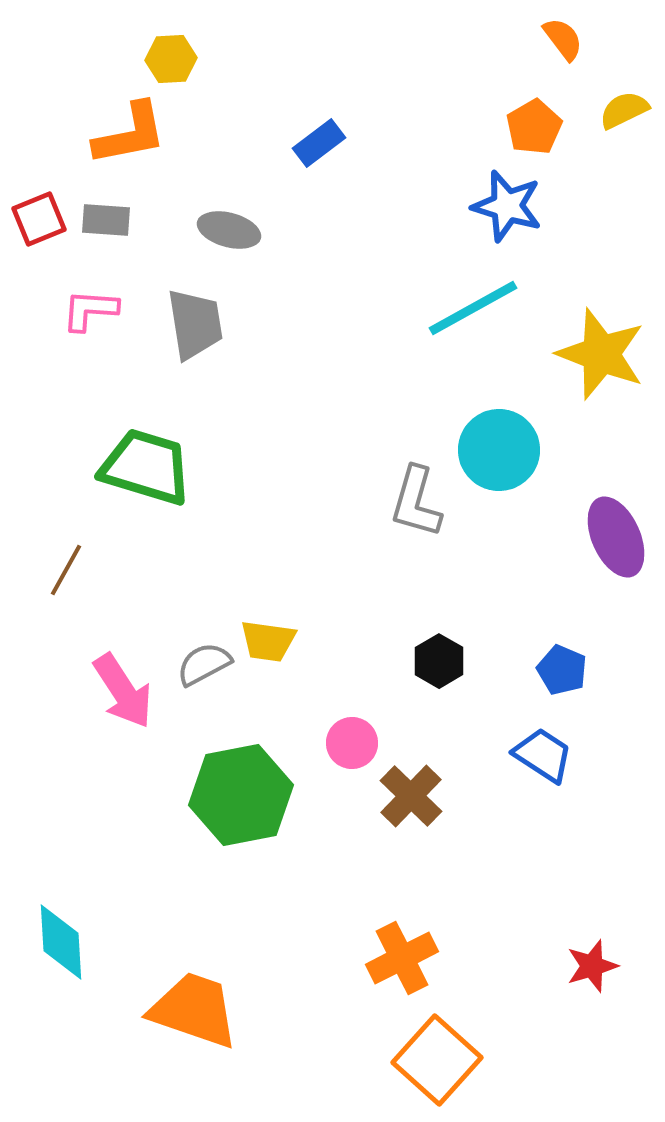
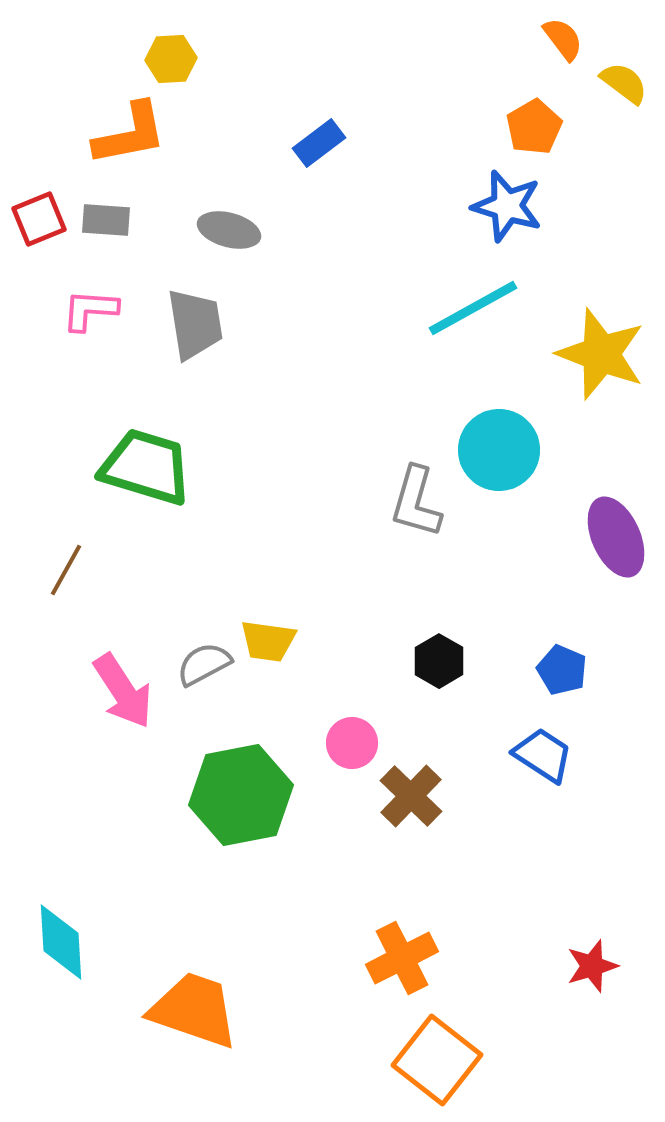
yellow semicircle: moved 27 px up; rotated 63 degrees clockwise
orange square: rotated 4 degrees counterclockwise
